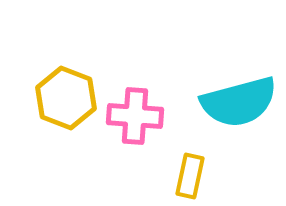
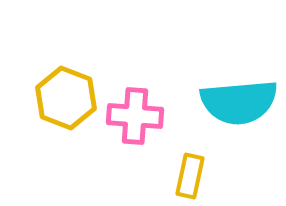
cyan semicircle: rotated 10 degrees clockwise
